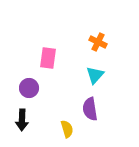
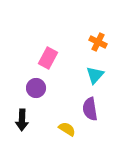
pink rectangle: rotated 20 degrees clockwise
purple circle: moved 7 px right
yellow semicircle: rotated 42 degrees counterclockwise
